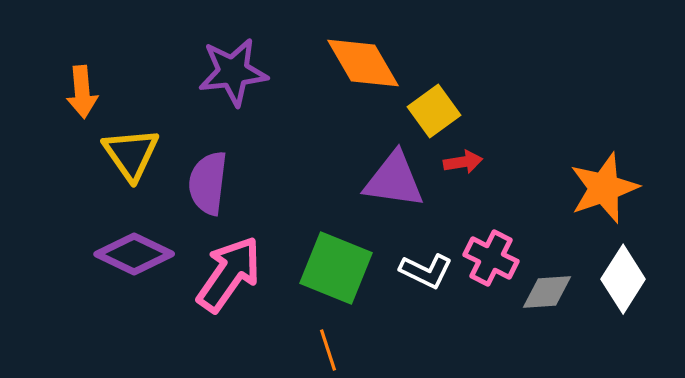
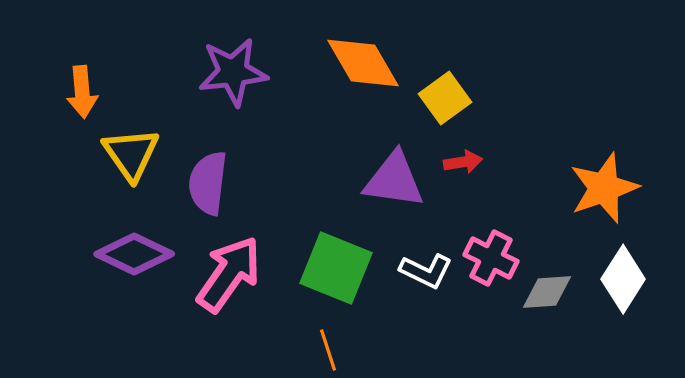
yellow square: moved 11 px right, 13 px up
